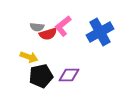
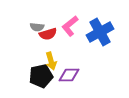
pink L-shape: moved 7 px right
yellow arrow: moved 22 px right, 4 px down; rotated 54 degrees clockwise
